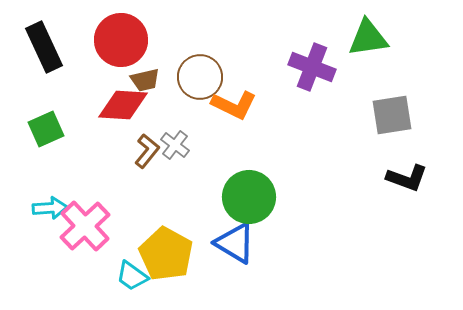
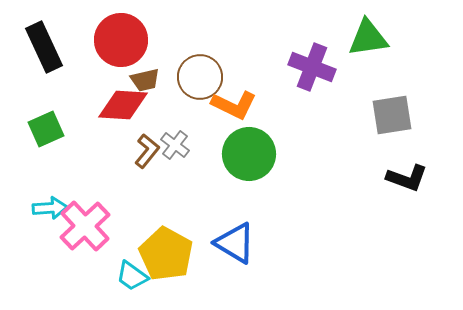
green circle: moved 43 px up
